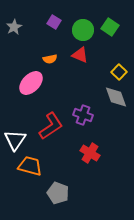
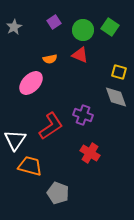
purple square: rotated 24 degrees clockwise
yellow square: rotated 28 degrees counterclockwise
